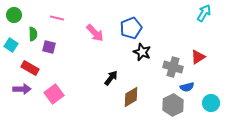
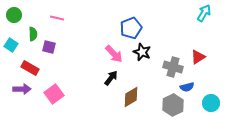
pink arrow: moved 19 px right, 21 px down
